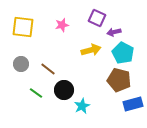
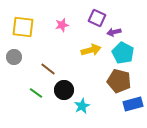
gray circle: moved 7 px left, 7 px up
brown pentagon: moved 1 px down
